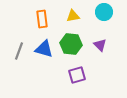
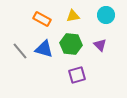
cyan circle: moved 2 px right, 3 px down
orange rectangle: rotated 54 degrees counterclockwise
gray line: moved 1 px right; rotated 60 degrees counterclockwise
